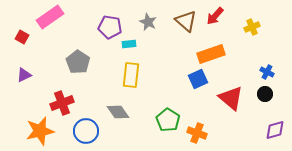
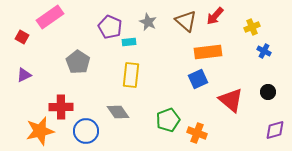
purple pentagon: rotated 15 degrees clockwise
cyan rectangle: moved 2 px up
orange rectangle: moved 3 px left, 2 px up; rotated 12 degrees clockwise
blue cross: moved 3 px left, 21 px up
black circle: moved 3 px right, 2 px up
red triangle: moved 2 px down
red cross: moved 1 px left, 4 px down; rotated 20 degrees clockwise
green pentagon: rotated 20 degrees clockwise
